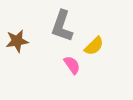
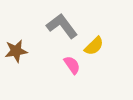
gray L-shape: rotated 124 degrees clockwise
brown star: moved 1 px left, 10 px down
